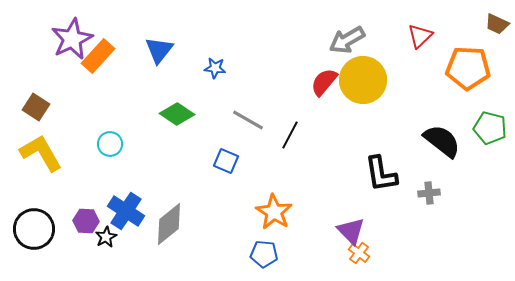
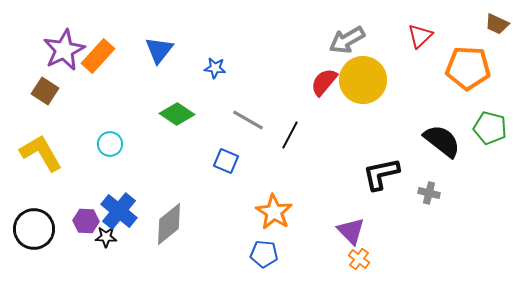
purple star: moved 8 px left, 11 px down
brown square: moved 9 px right, 16 px up
black L-shape: rotated 87 degrees clockwise
gray cross: rotated 20 degrees clockwise
blue cross: moved 7 px left; rotated 6 degrees clockwise
black star: rotated 30 degrees clockwise
orange cross: moved 6 px down
